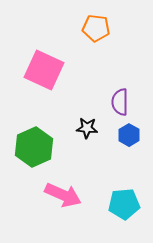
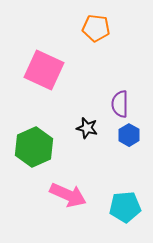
purple semicircle: moved 2 px down
black star: rotated 10 degrees clockwise
pink arrow: moved 5 px right
cyan pentagon: moved 1 px right, 3 px down
